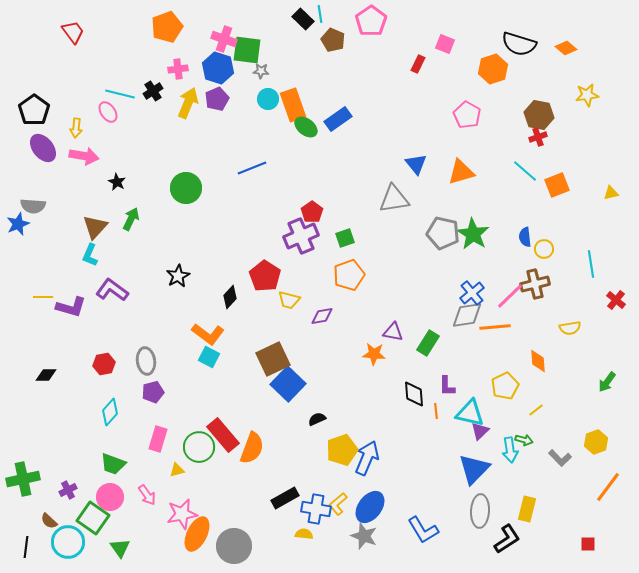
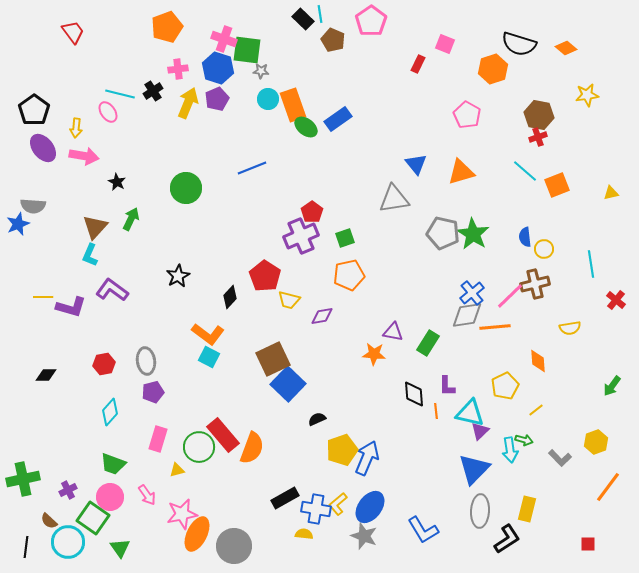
orange pentagon at (349, 275): rotated 8 degrees clockwise
green arrow at (607, 382): moved 5 px right, 4 px down
